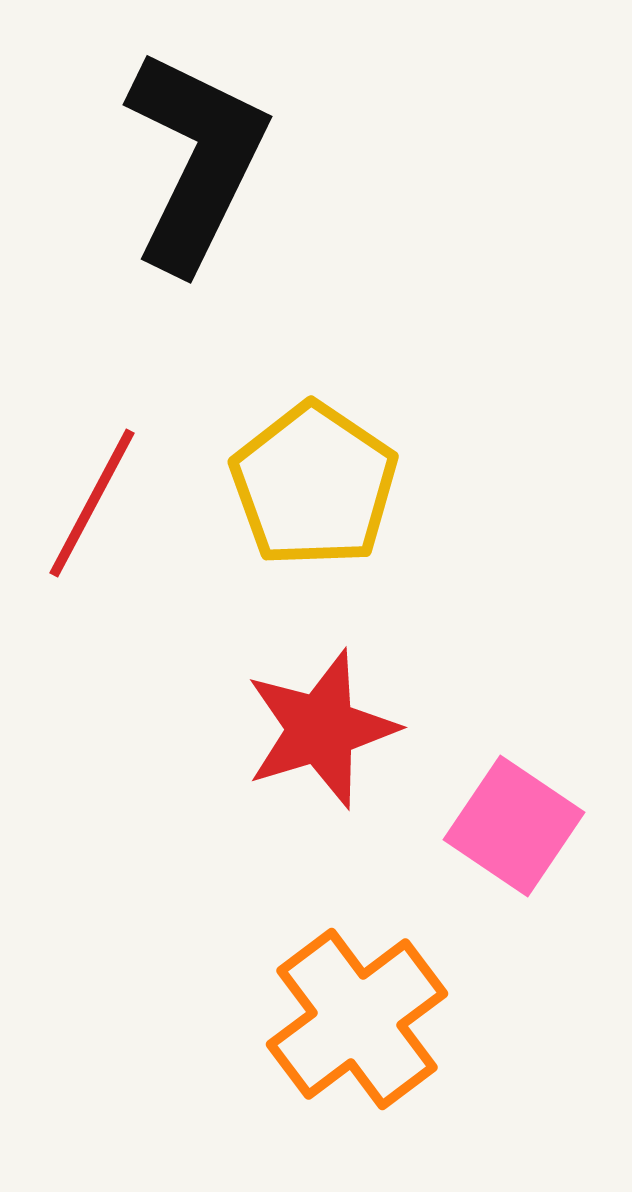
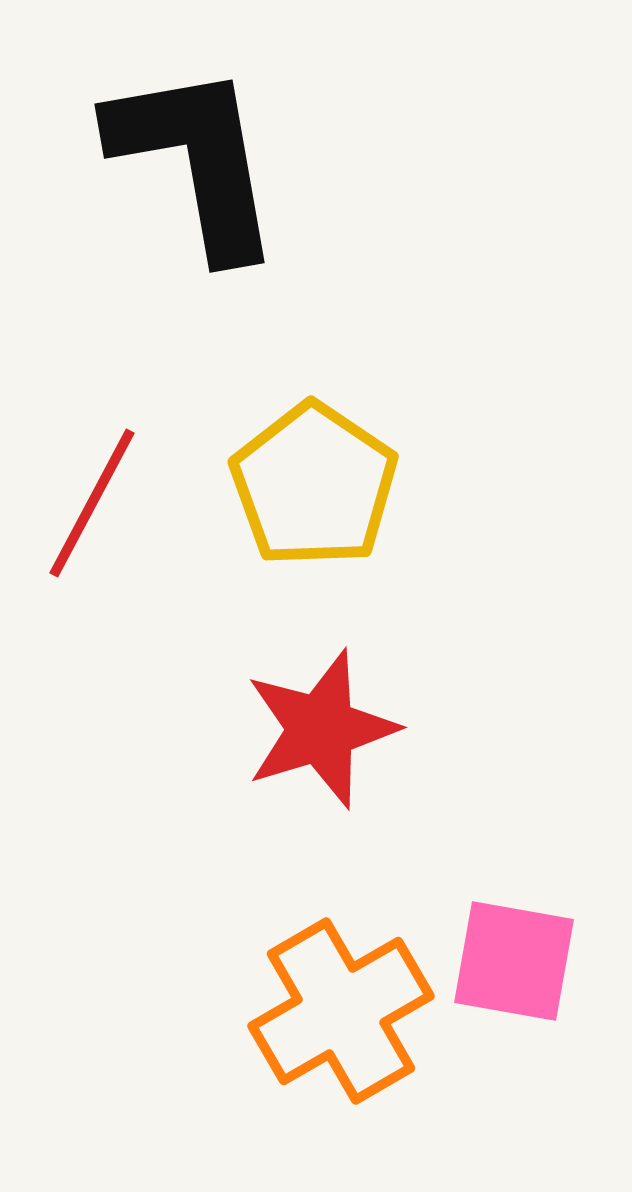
black L-shape: rotated 36 degrees counterclockwise
pink square: moved 135 px down; rotated 24 degrees counterclockwise
orange cross: moved 16 px left, 8 px up; rotated 7 degrees clockwise
